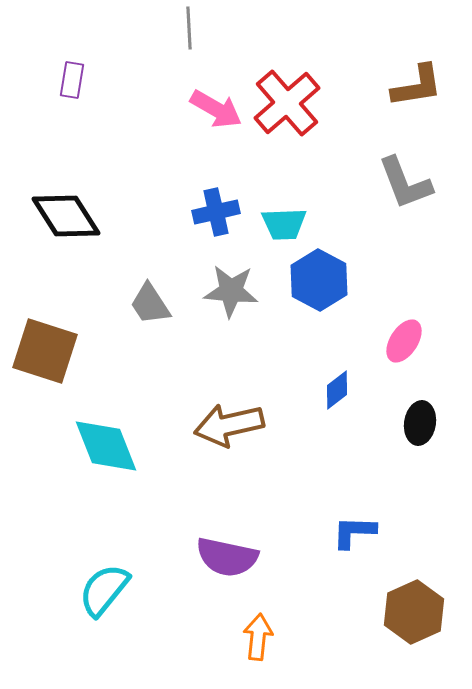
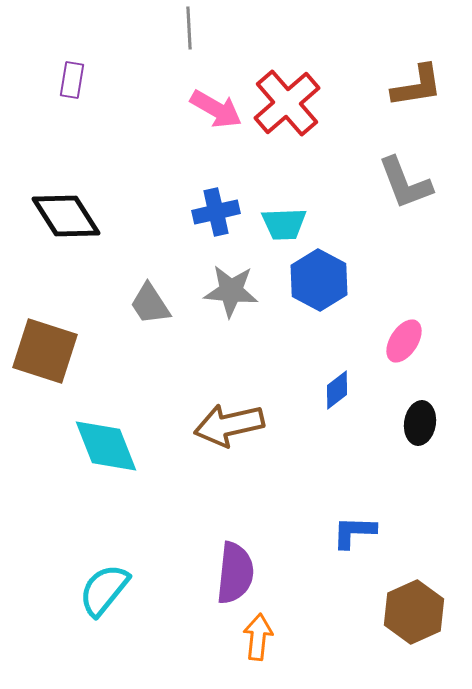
purple semicircle: moved 8 px right, 16 px down; rotated 96 degrees counterclockwise
